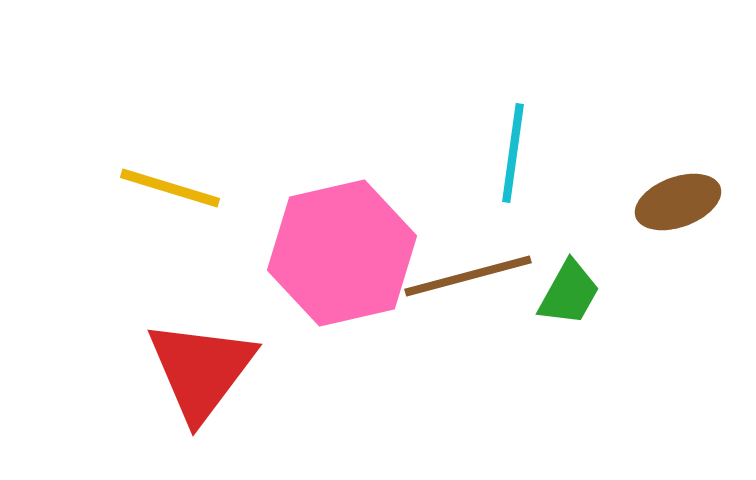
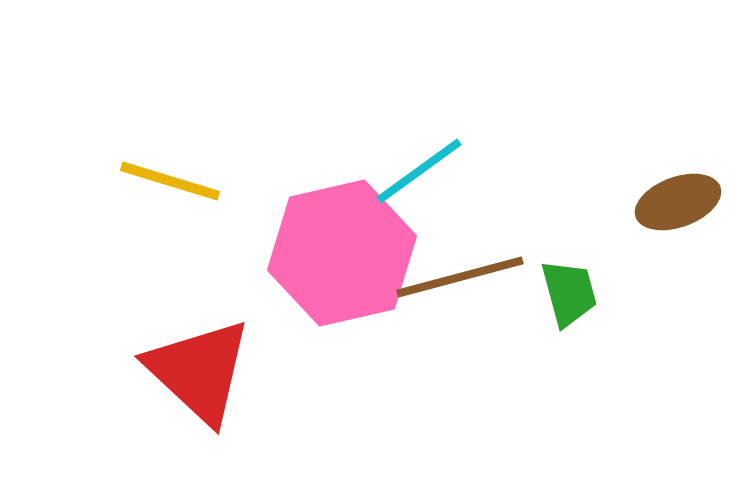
cyan line: moved 94 px left, 18 px down; rotated 46 degrees clockwise
yellow line: moved 7 px up
brown line: moved 8 px left, 1 px down
green trapezoid: rotated 44 degrees counterclockwise
red triangle: moved 2 px left, 1 px down; rotated 24 degrees counterclockwise
